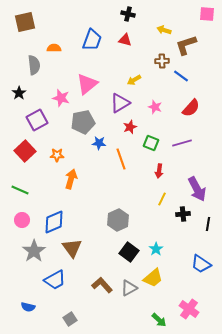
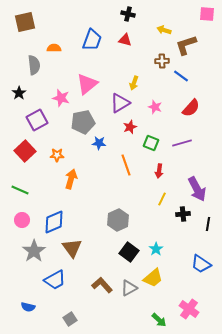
yellow arrow at (134, 80): moved 3 px down; rotated 40 degrees counterclockwise
orange line at (121, 159): moved 5 px right, 6 px down
